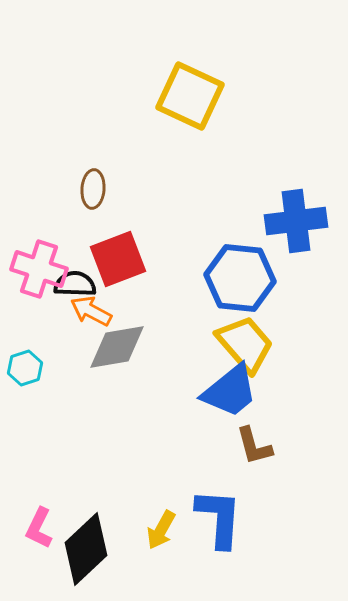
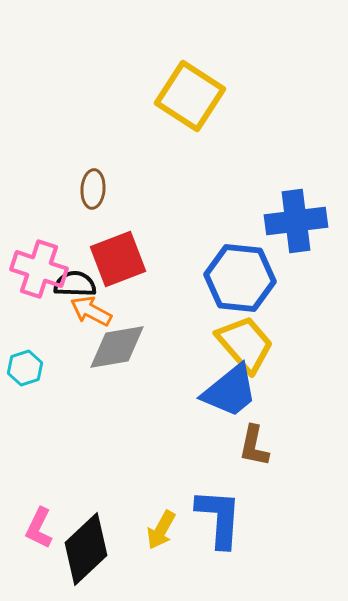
yellow square: rotated 8 degrees clockwise
brown L-shape: rotated 27 degrees clockwise
